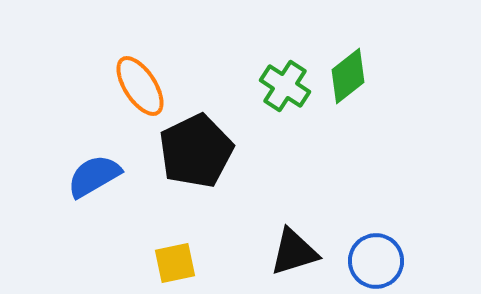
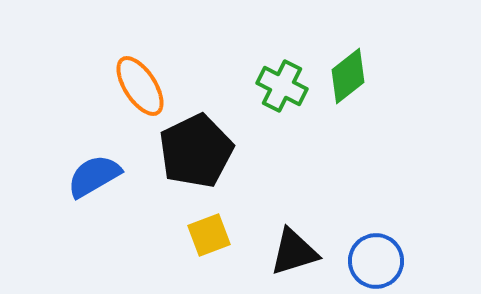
green cross: moved 3 px left; rotated 6 degrees counterclockwise
yellow square: moved 34 px right, 28 px up; rotated 9 degrees counterclockwise
